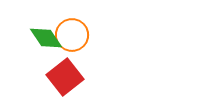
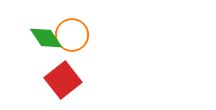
red square: moved 2 px left, 3 px down
